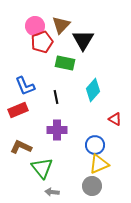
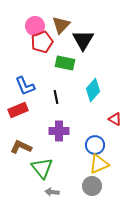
purple cross: moved 2 px right, 1 px down
